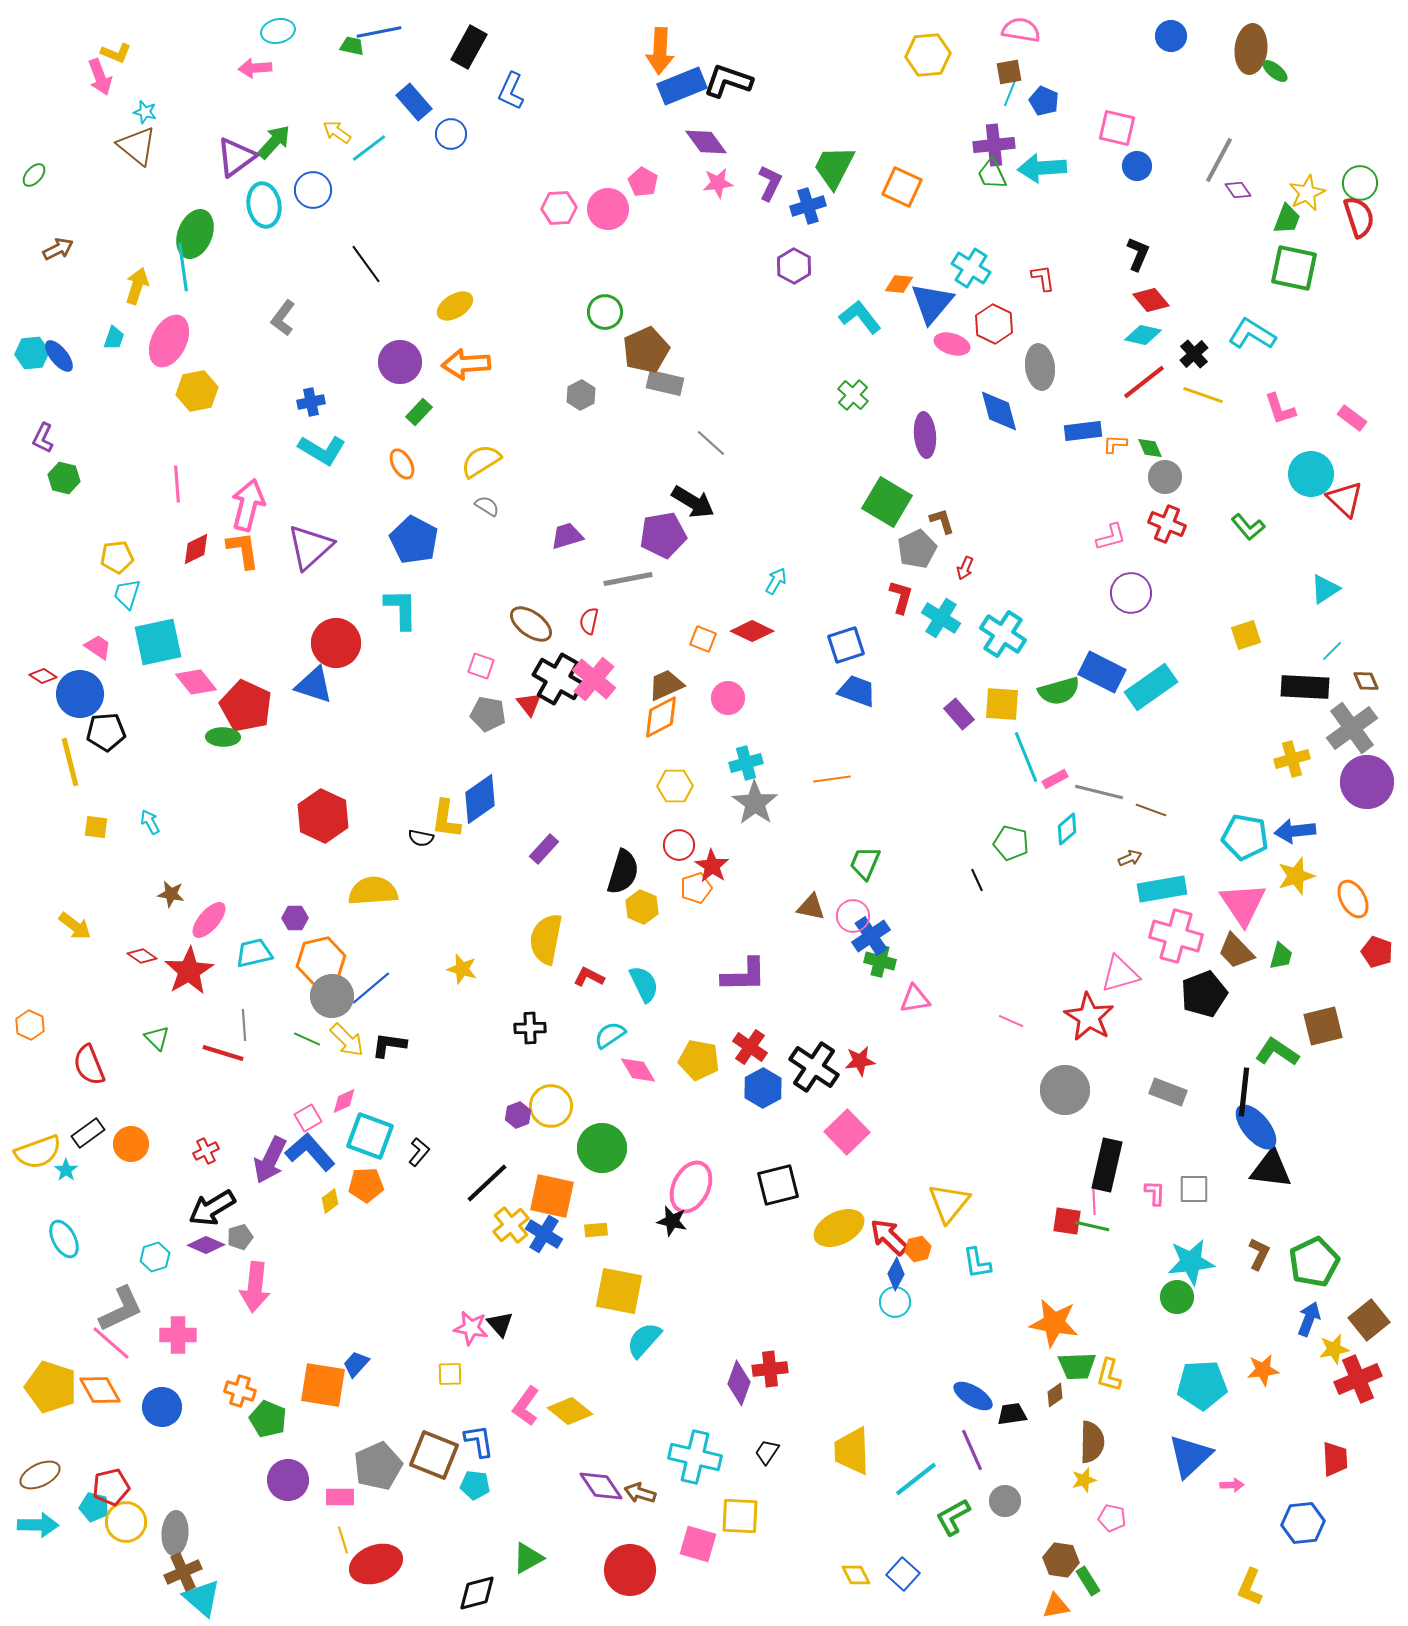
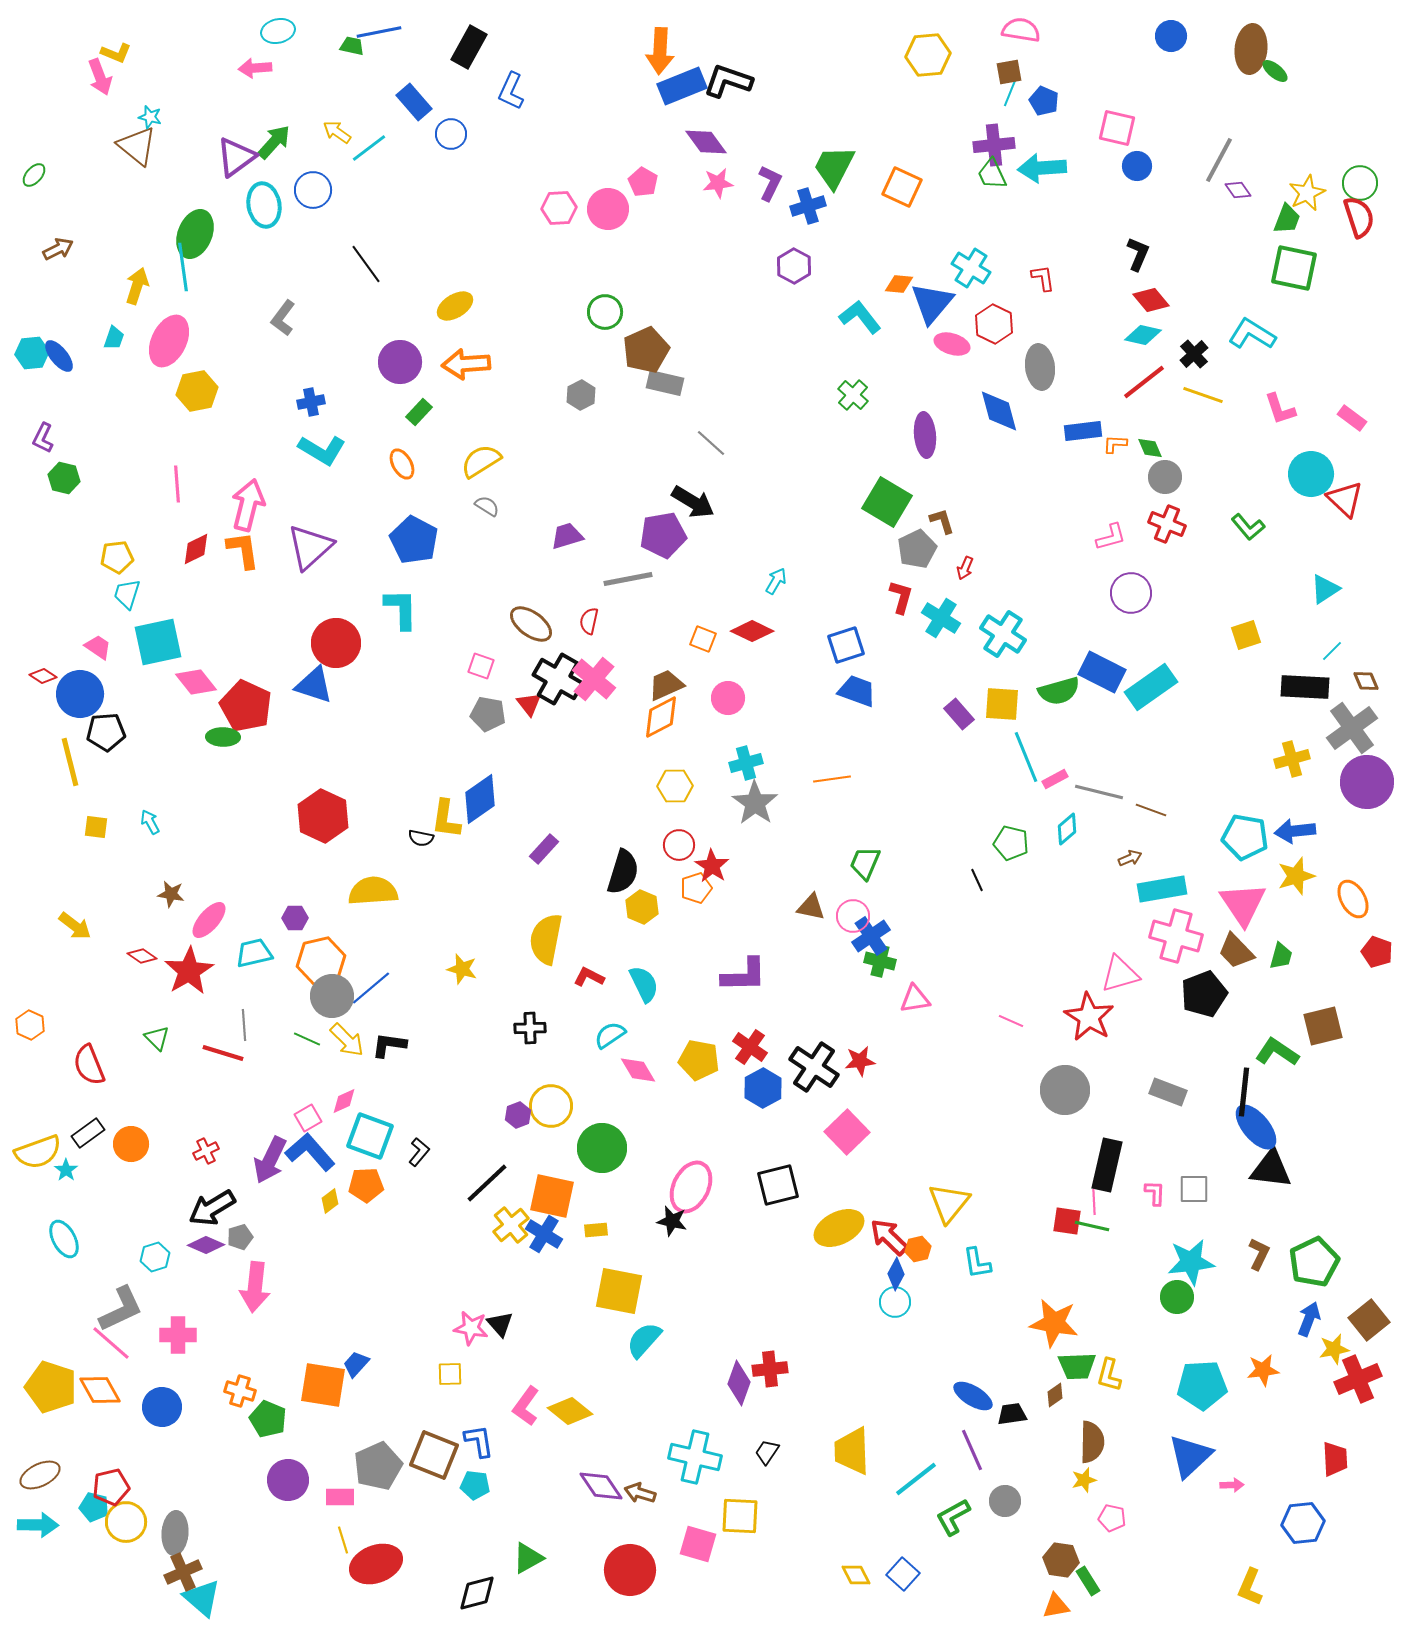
cyan star at (145, 112): moved 5 px right, 5 px down
